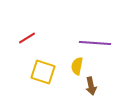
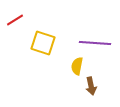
red line: moved 12 px left, 18 px up
yellow square: moved 29 px up
